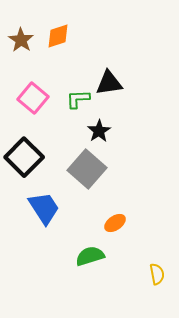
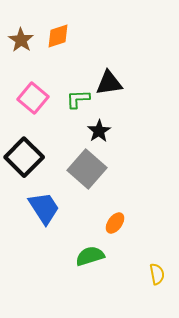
orange ellipse: rotated 20 degrees counterclockwise
